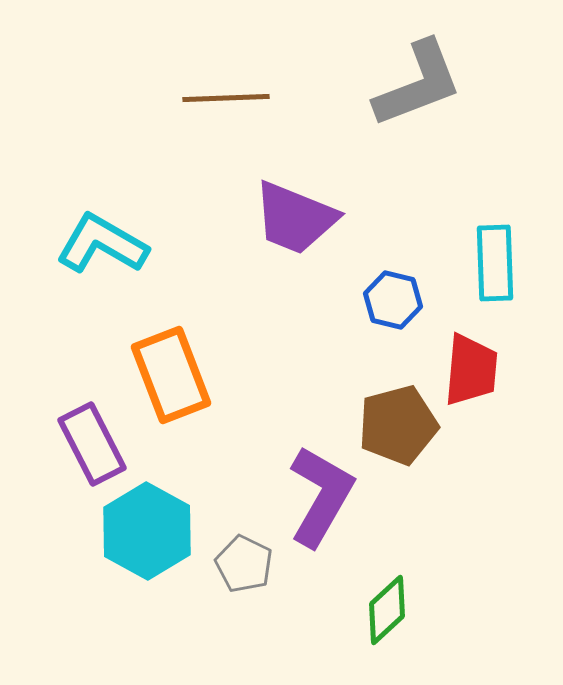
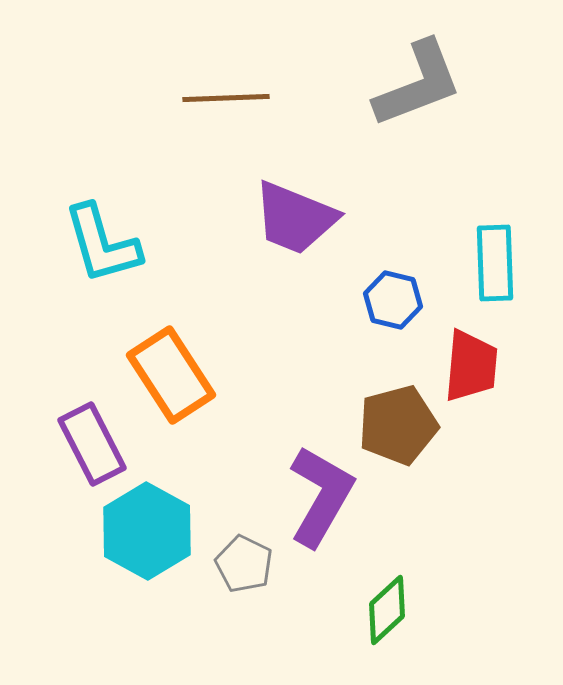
cyan L-shape: rotated 136 degrees counterclockwise
red trapezoid: moved 4 px up
orange rectangle: rotated 12 degrees counterclockwise
